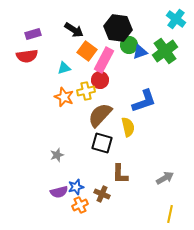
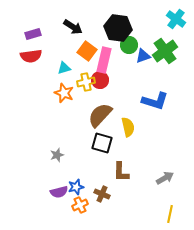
black arrow: moved 1 px left, 3 px up
blue triangle: moved 3 px right, 4 px down
red semicircle: moved 4 px right
pink rectangle: rotated 15 degrees counterclockwise
yellow cross: moved 9 px up
orange star: moved 4 px up
blue L-shape: moved 11 px right; rotated 36 degrees clockwise
brown L-shape: moved 1 px right, 2 px up
